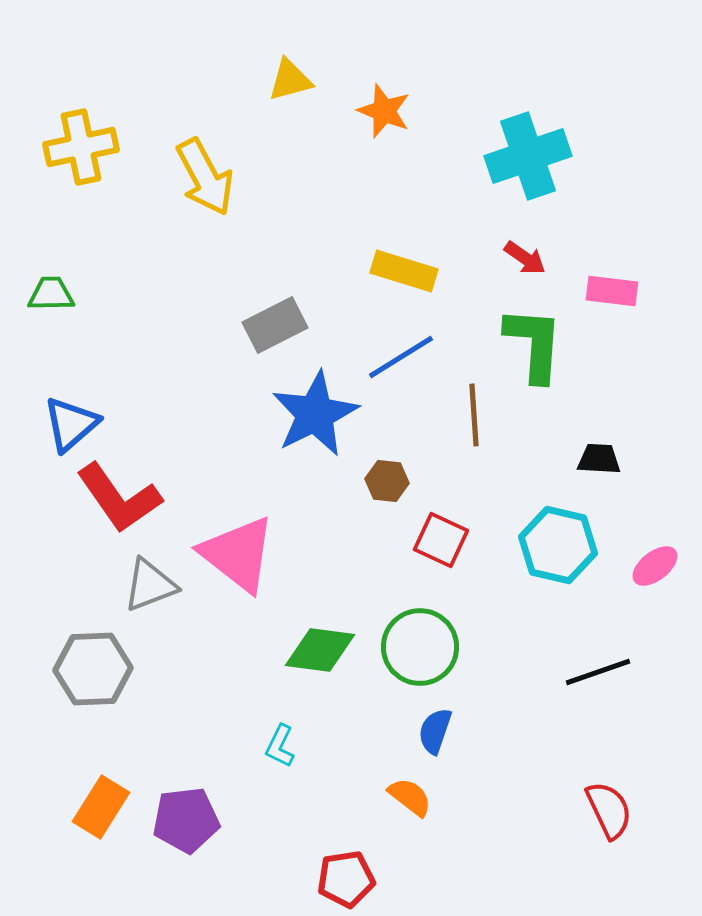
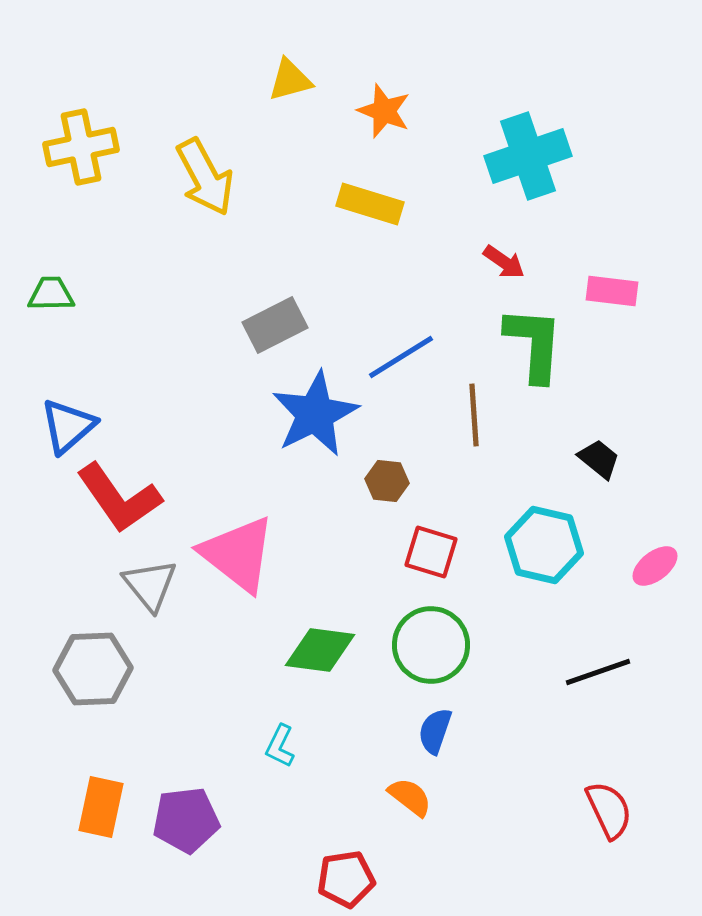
red arrow: moved 21 px left, 4 px down
yellow rectangle: moved 34 px left, 67 px up
blue triangle: moved 3 px left, 2 px down
black trapezoid: rotated 36 degrees clockwise
red square: moved 10 px left, 12 px down; rotated 8 degrees counterclockwise
cyan hexagon: moved 14 px left
gray triangle: rotated 48 degrees counterclockwise
green circle: moved 11 px right, 2 px up
orange rectangle: rotated 20 degrees counterclockwise
